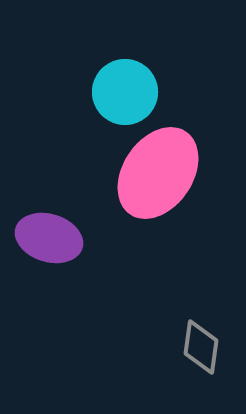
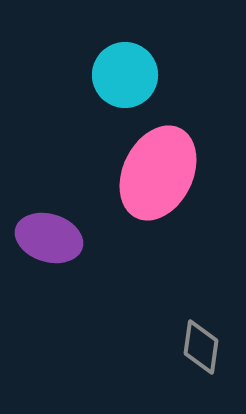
cyan circle: moved 17 px up
pink ellipse: rotated 8 degrees counterclockwise
